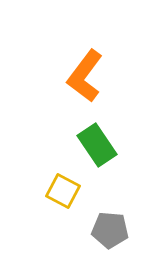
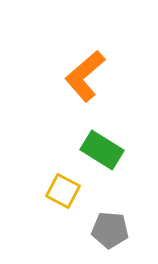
orange L-shape: rotated 12 degrees clockwise
green rectangle: moved 5 px right, 5 px down; rotated 24 degrees counterclockwise
